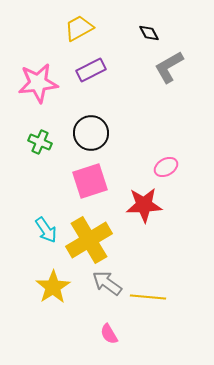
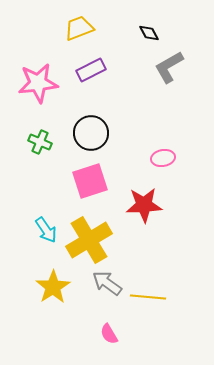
yellow trapezoid: rotated 8 degrees clockwise
pink ellipse: moved 3 px left, 9 px up; rotated 20 degrees clockwise
